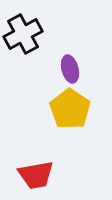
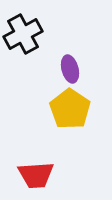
red trapezoid: rotated 6 degrees clockwise
